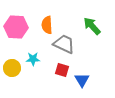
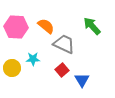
orange semicircle: moved 1 px left, 1 px down; rotated 132 degrees clockwise
red square: rotated 32 degrees clockwise
